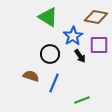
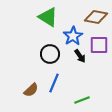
brown semicircle: moved 14 px down; rotated 119 degrees clockwise
